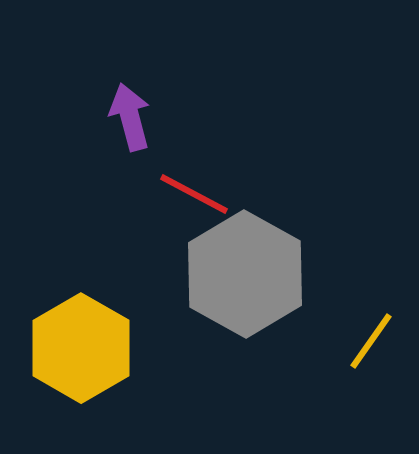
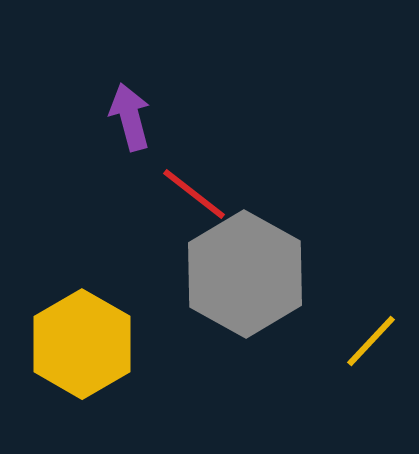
red line: rotated 10 degrees clockwise
yellow line: rotated 8 degrees clockwise
yellow hexagon: moved 1 px right, 4 px up
